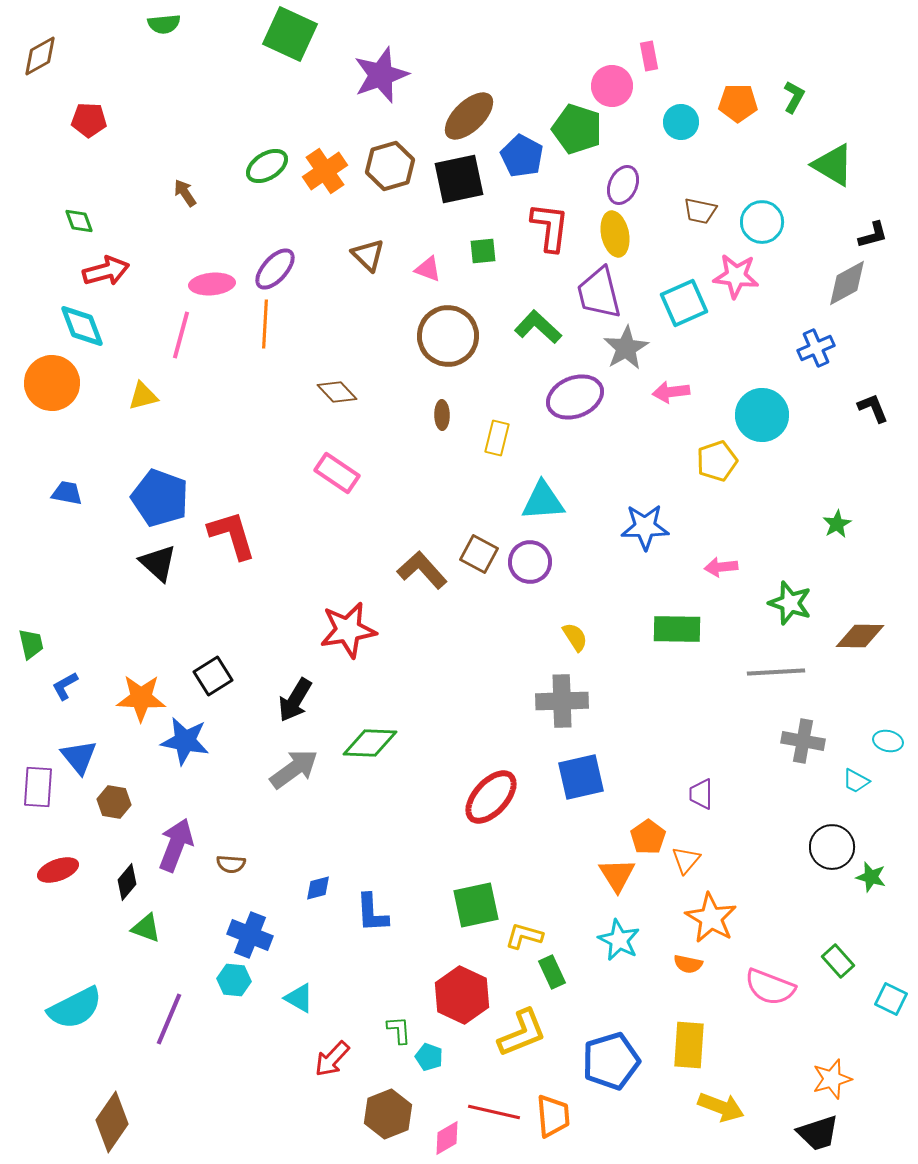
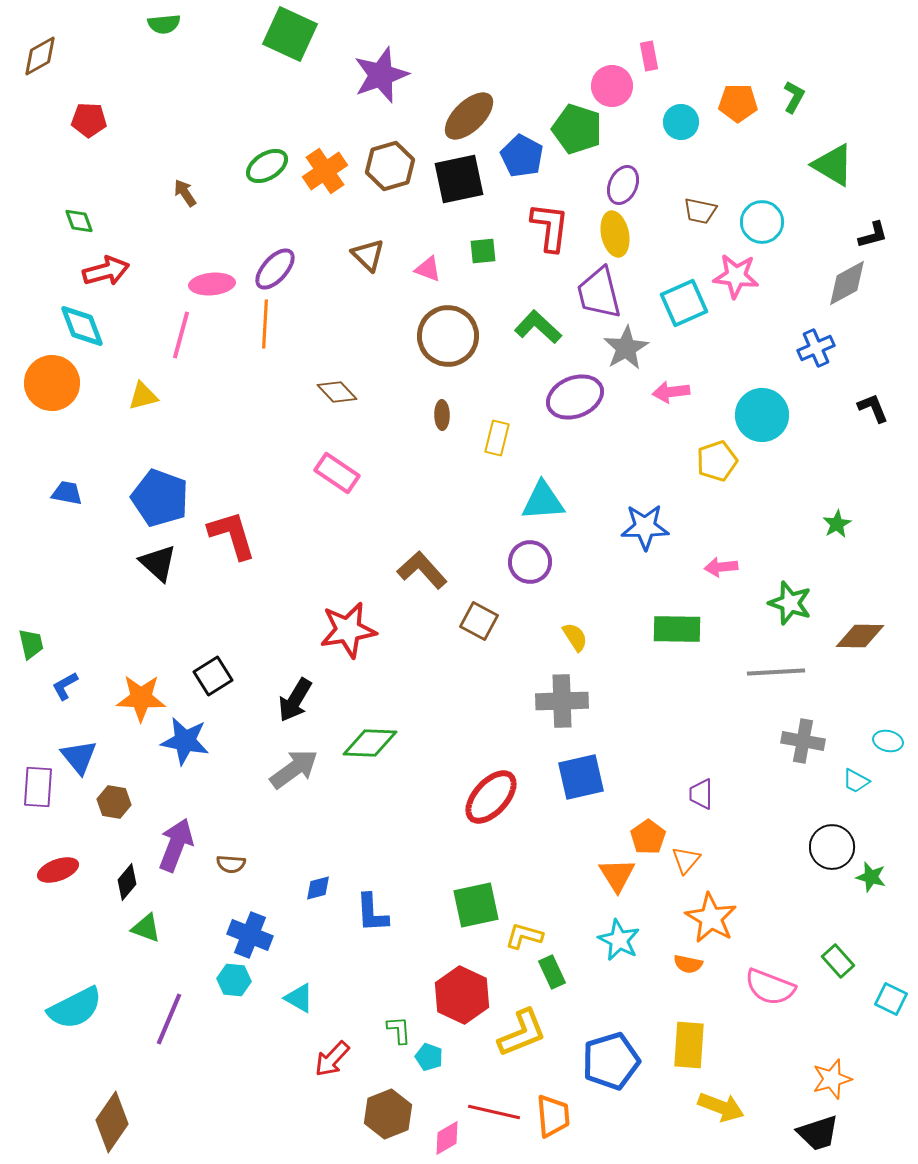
brown square at (479, 554): moved 67 px down
